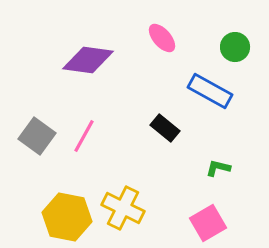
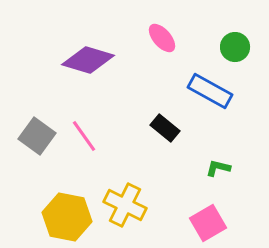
purple diamond: rotated 9 degrees clockwise
pink line: rotated 64 degrees counterclockwise
yellow cross: moved 2 px right, 3 px up
